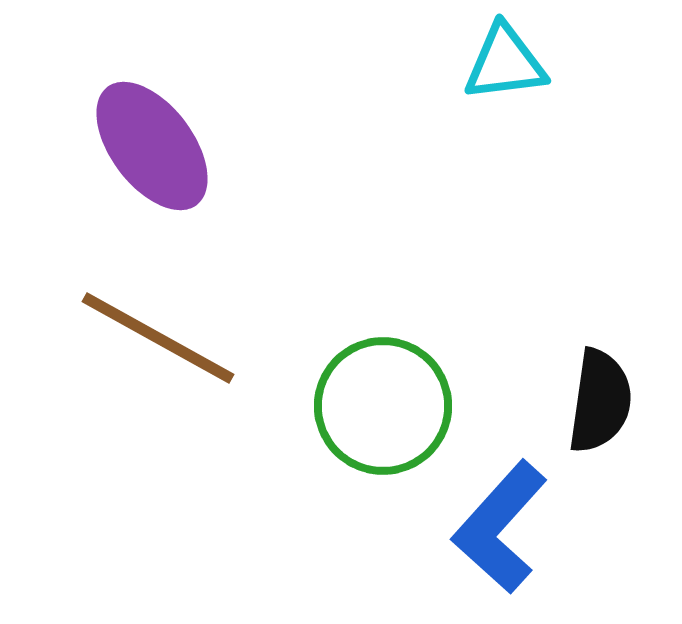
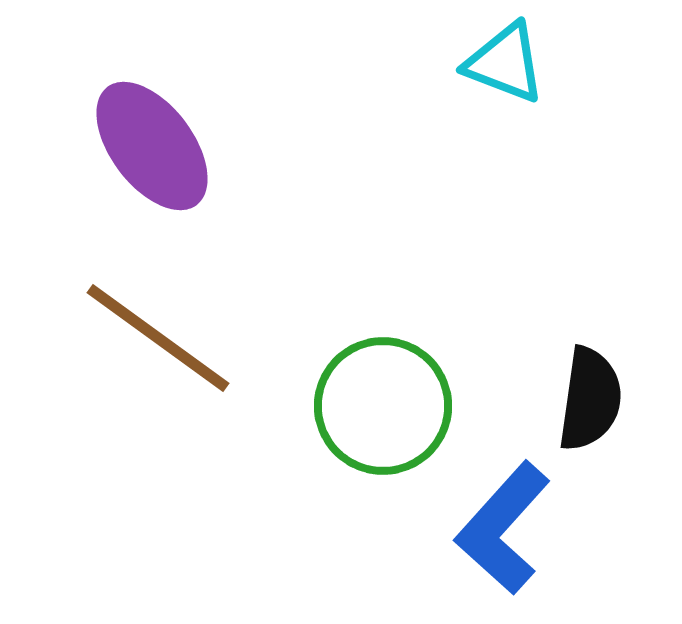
cyan triangle: rotated 28 degrees clockwise
brown line: rotated 7 degrees clockwise
black semicircle: moved 10 px left, 2 px up
blue L-shape: moved 3 px right, 1 px down
